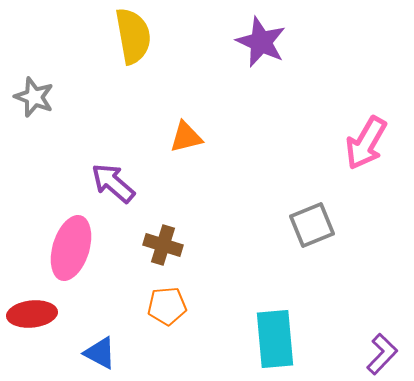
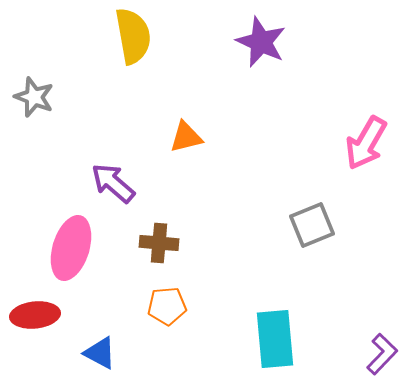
brown cross: moved 4 px left, 2 px up; rotated 12 degrees counterclockwise
red ellipse: moved 3 px right, 1 px down
